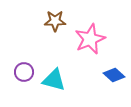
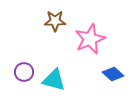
blue diamond: moved 1 px left, 1 px up
